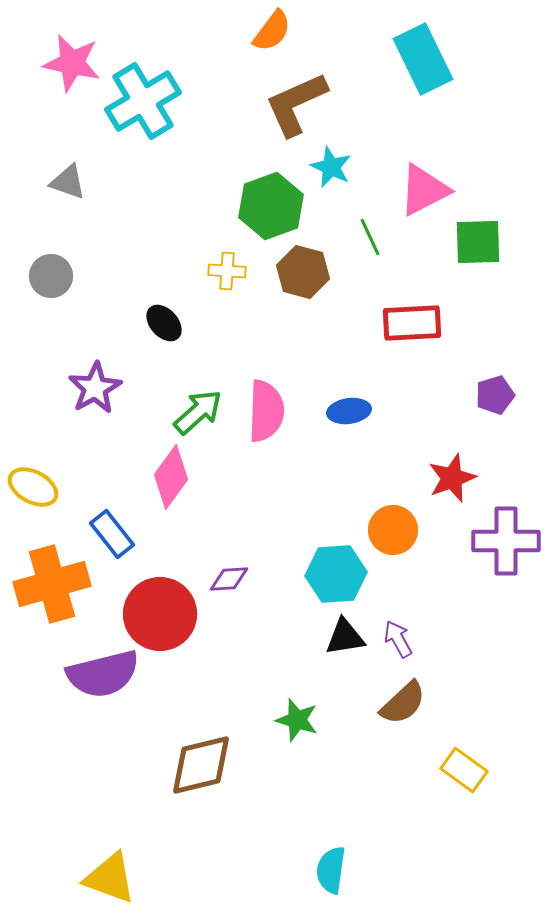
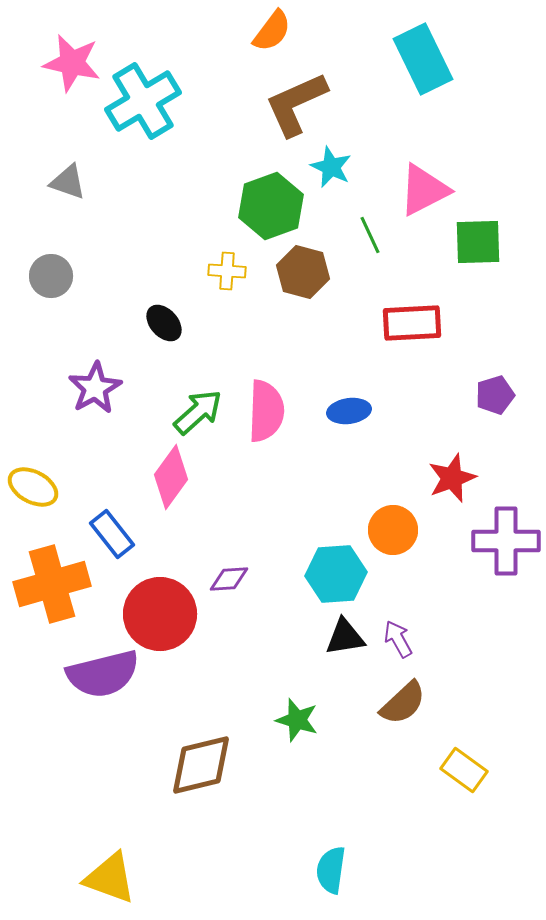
green line: moved 2 px up
